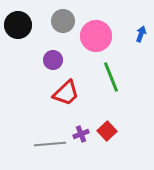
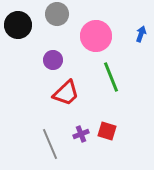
gray circle: moved 6 px left, 7 px up
red square: rotated 30 degrees counterclockwise
gray line: rotated 72 degrees clockwise
